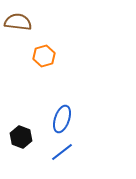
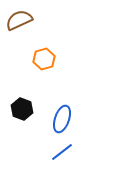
brown semicircle: moved 1 px right, 2 px up; rotated 32 degrees counterclockwise
orange hexagon: moved 3 px down
black hexagon: moved 1 px right, 28 px up
